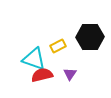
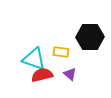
yellow rectangle: moved 3 px right, 6 px down; rotated 35 degrees clockwise
purple triangle: rotated 24 degrees counterclockwise
